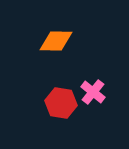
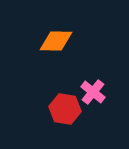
red hexagon: moved 4 px right, 6 px down
